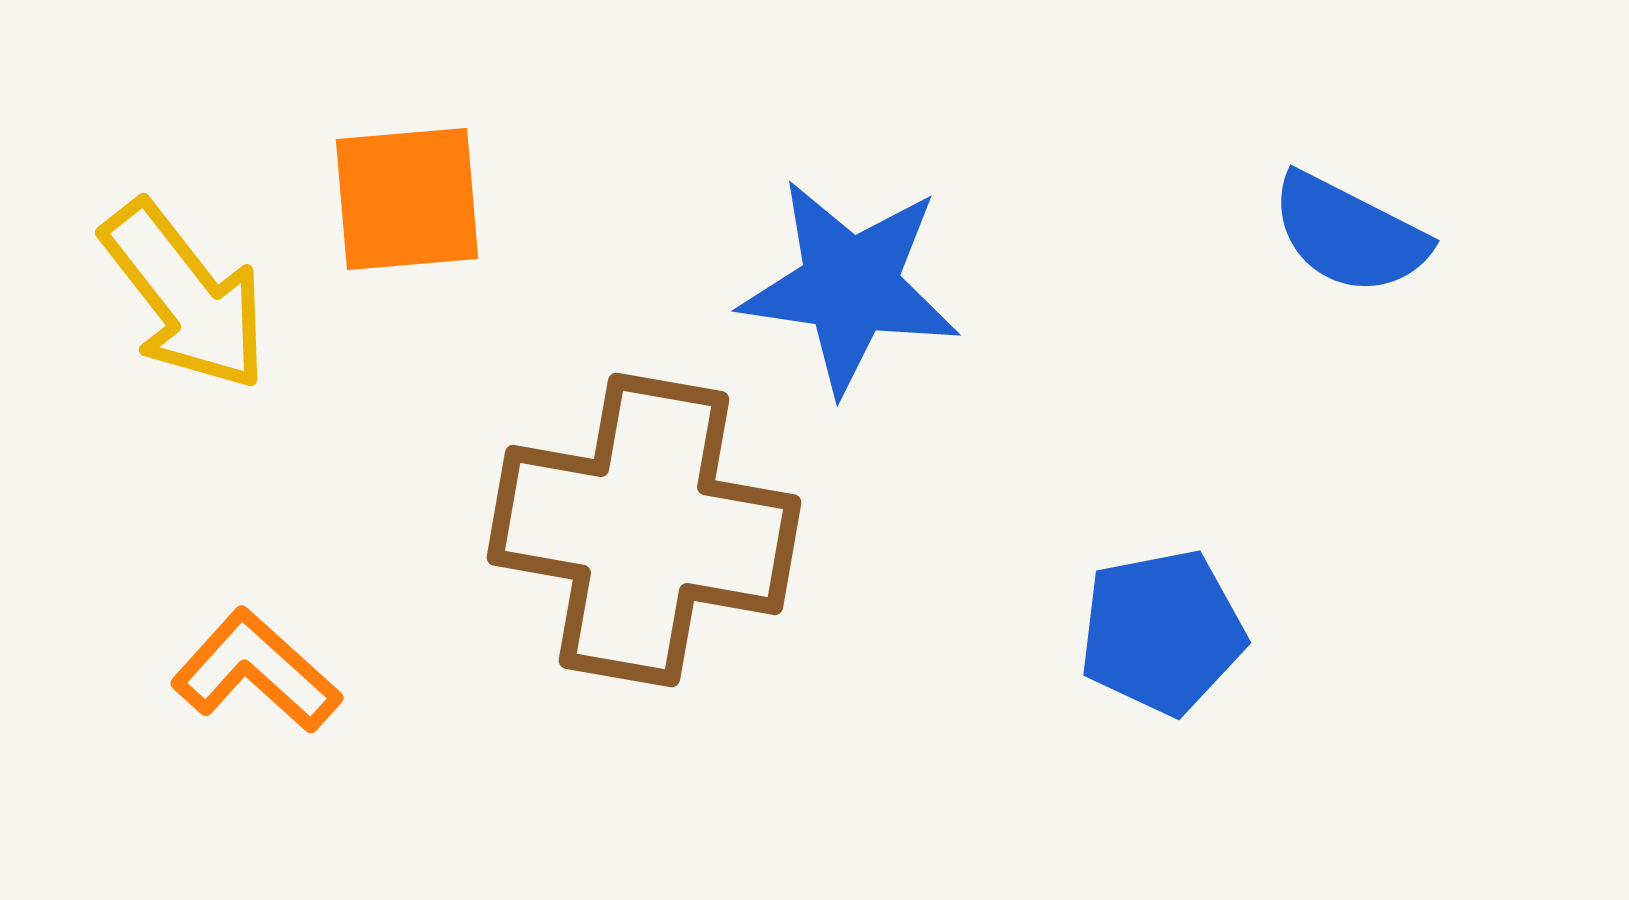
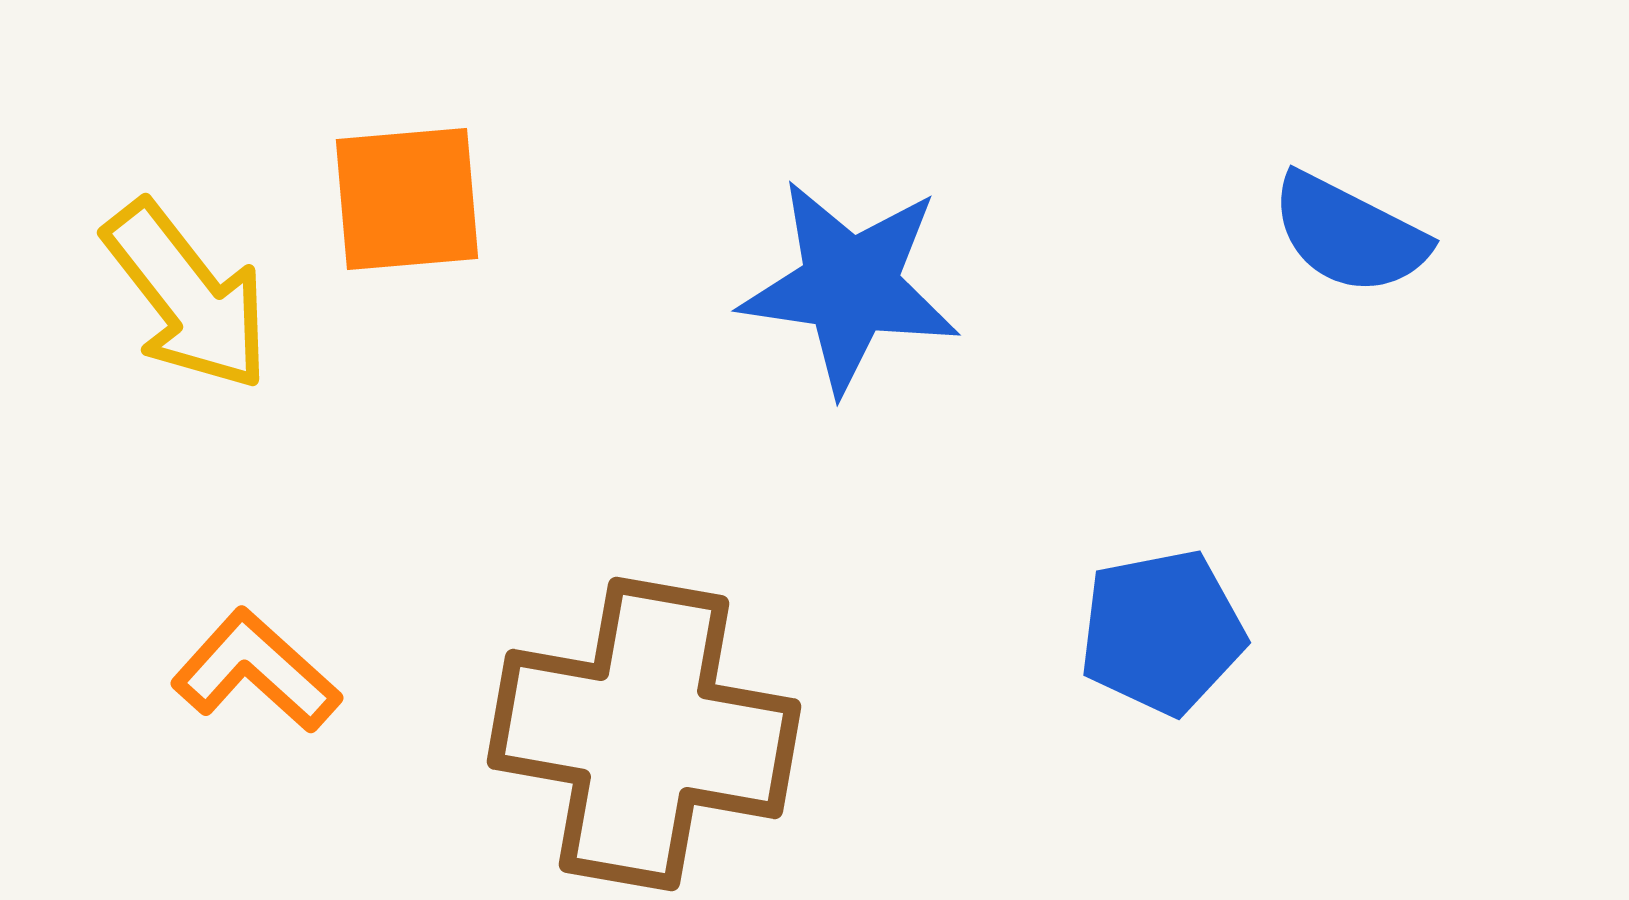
yellow arrow: moved 2 px right
brown cross: moved 204 px down
